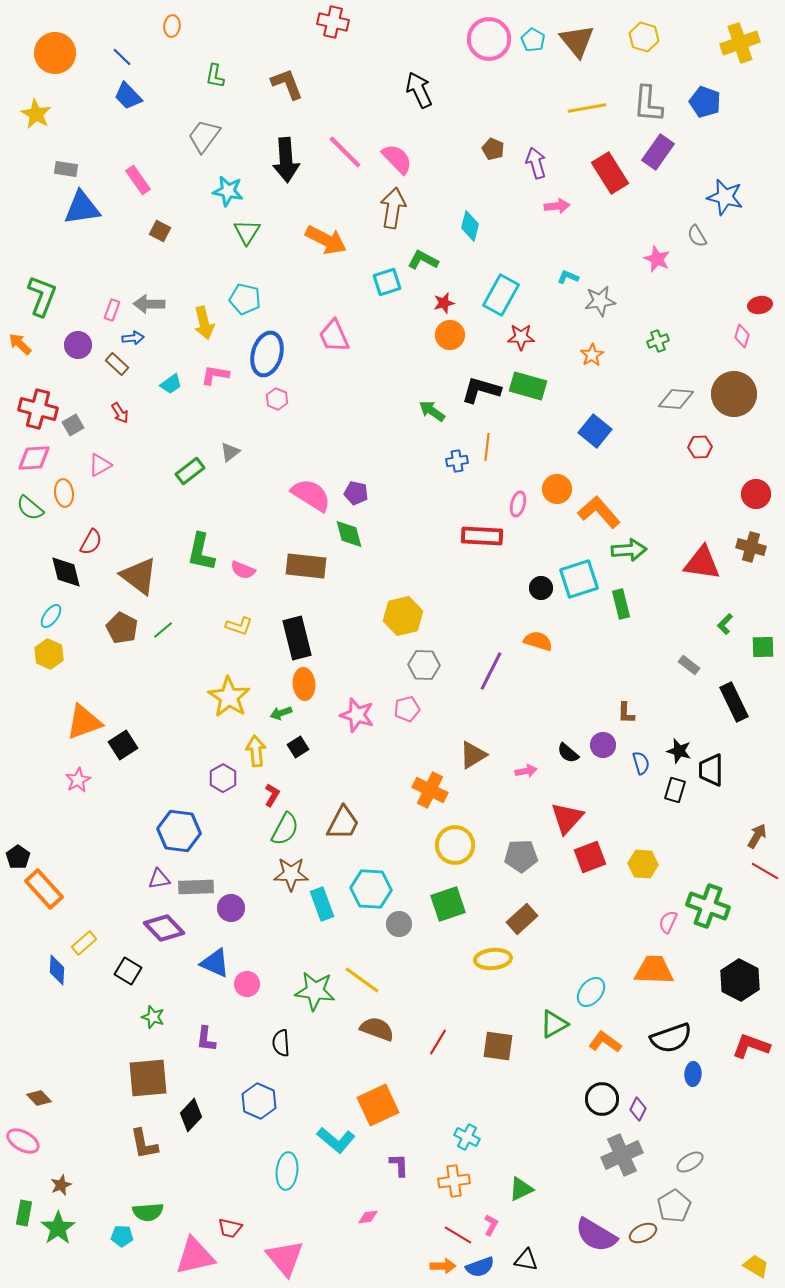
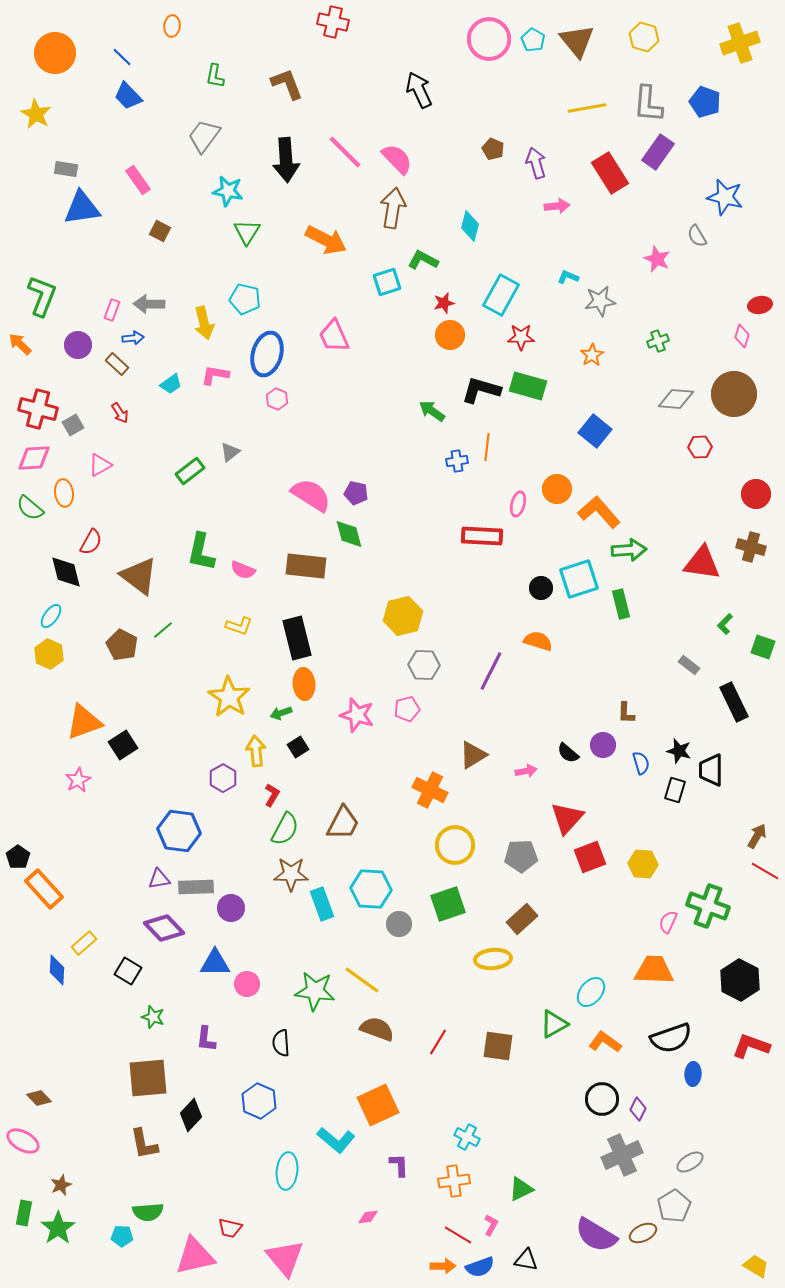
brown pentagon at (122, 628): moved 17 px down
green square at (763, 647): rotated 20 degrees clockwise
blue triangle at (215, 963): rotated 24 degrees counterclockwise
